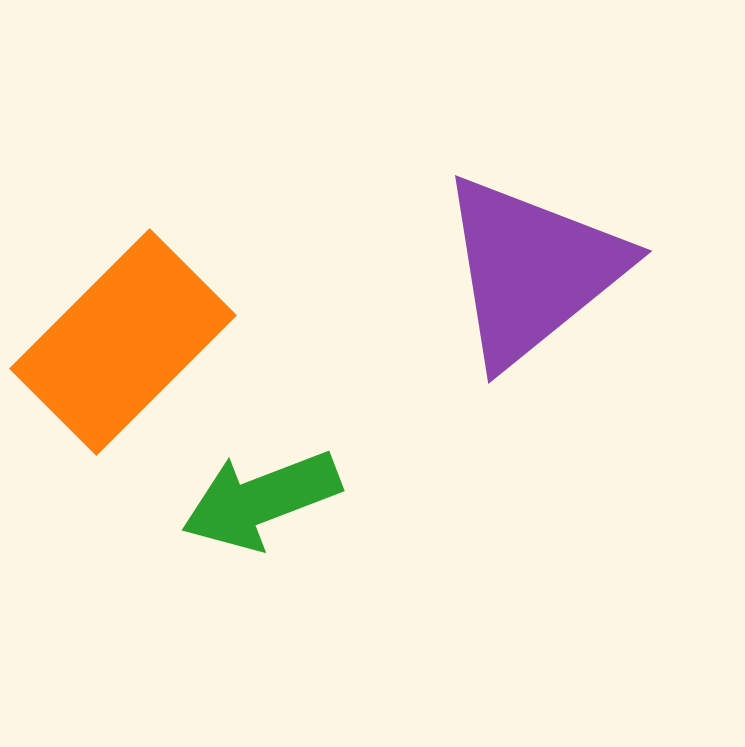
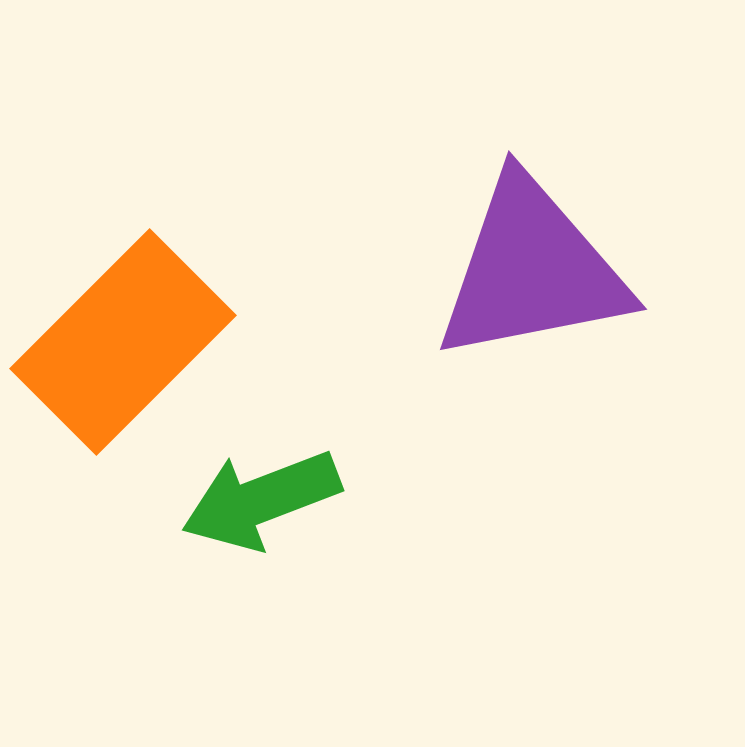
purple triangle: rotated 28 degrees clockwise
